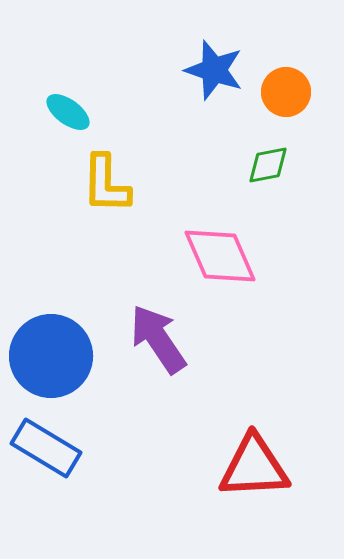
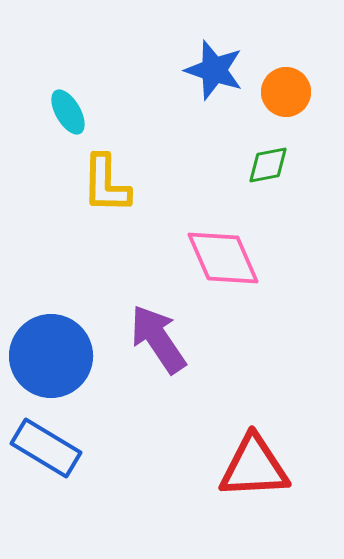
cyan ellipse: rotated 24 degrees clockwise
pink diamond: moved 3 px right, 2 px down
